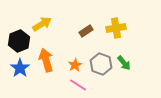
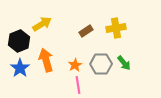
gray hexagon: rotated 20 degrees counterclockwise
pink line: rotated 48 degrees clockwise
